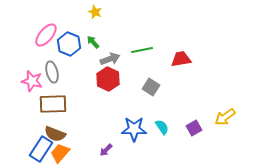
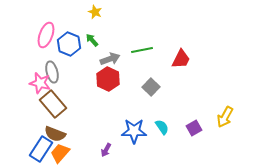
pink ellipse: rotated 20 degrees counterclockwise
green arrow: moved 1 px left, 2 px up
red trapezoid: rotated 125 degrees clockwise
pink star: moved 8 px right, 2 px down
gray square: rotated 12 degrees clockwise
brown rectangle: rotated 52 degrees clockwise
yellow arrow: rotated 25 degrees counterclockwise
blue star: moved 2 px down
purple arrow: rotated 16 degrees counterclockwise
